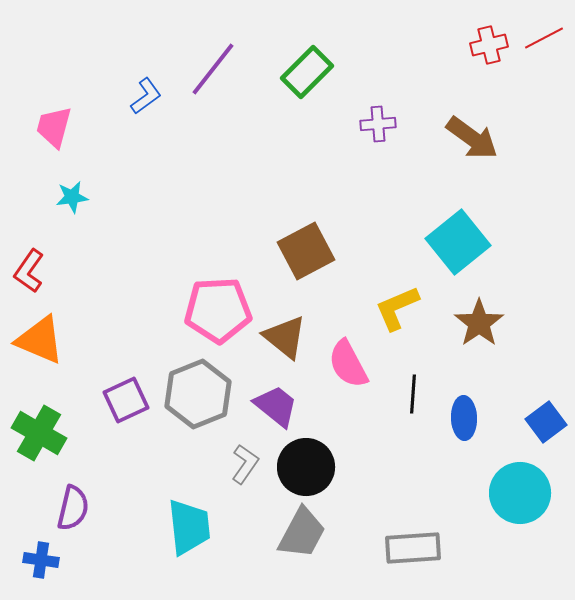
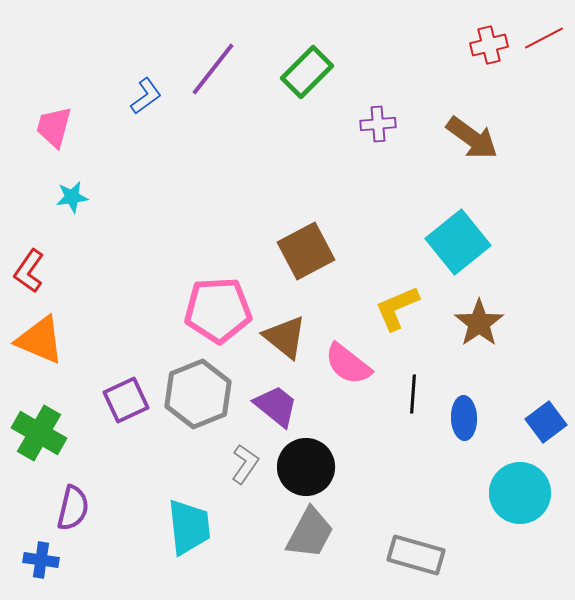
pink semicircle: rotated 24 degrees counterclockwise
gray trapezoid: moved 8 px right
gray rectangle: moved 3 px right, 7 px down; rotated 20 degrees clockwise
